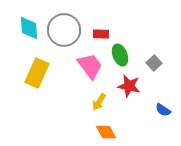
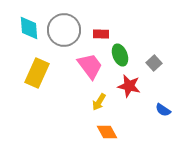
orange diamond: moved 1 px right
